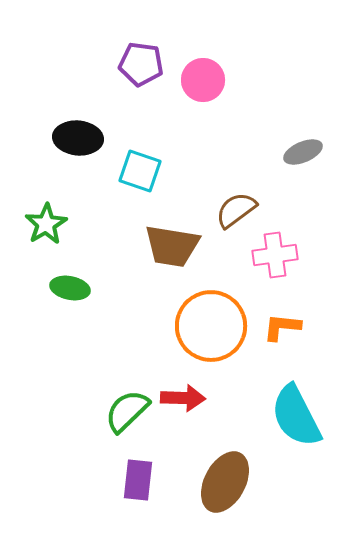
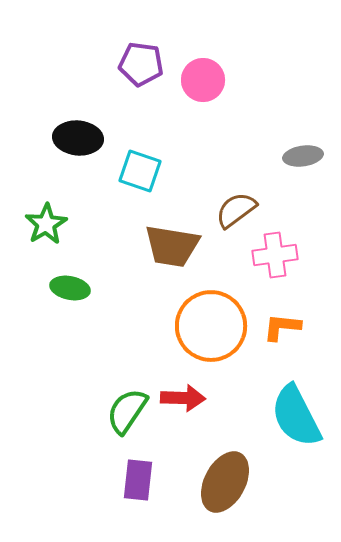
gray ellipse: moved 4 px down; rotated 15 degrees clockwise
green semicircle: rotated 12 degrees counterclockwise
